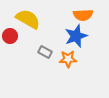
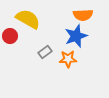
gray rectangle: rotated 64 degrees counterclockwise
